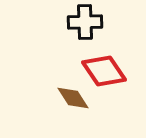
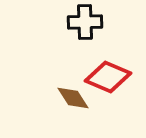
red diamond: moved 4 px right, 6 px down; rotated 33 degrees counterclockwise
